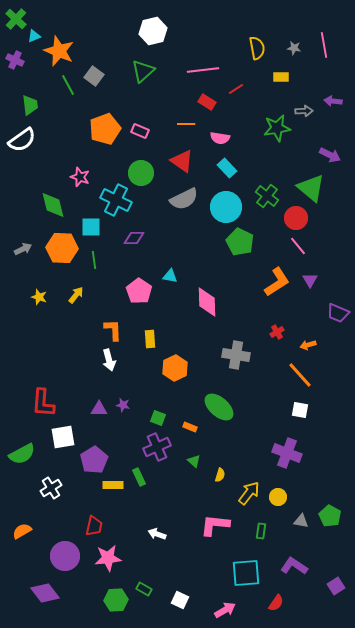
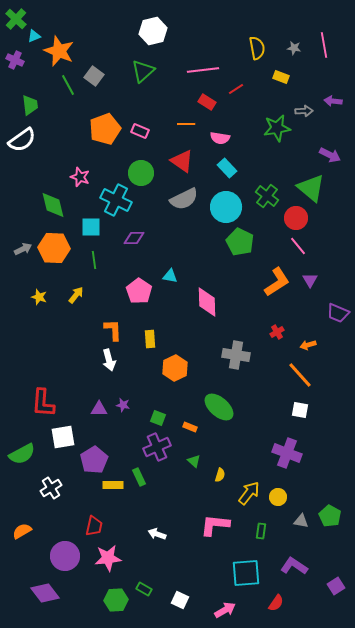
yellow rectangle at (281, 77): rotated 21 degrees clockwise
orange hexagon at (62, 248): moved 8 px left
